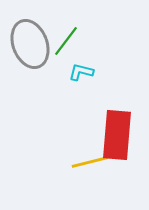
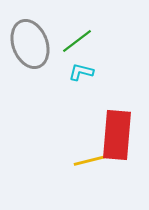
green line: moved 11 px right; rotated 16 degrees clockwise
yellow line: moved 2 px right, 2 px up
